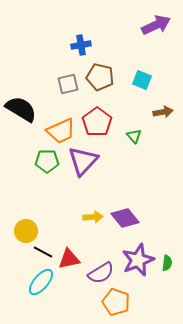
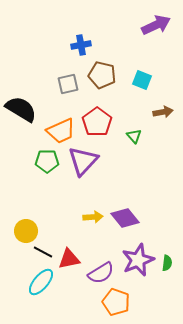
brown pentagon: moved 2 px right, 2 px up
